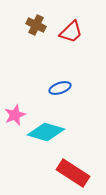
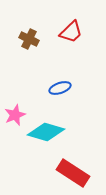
brown cross: moved 7 px left, 14 px down
